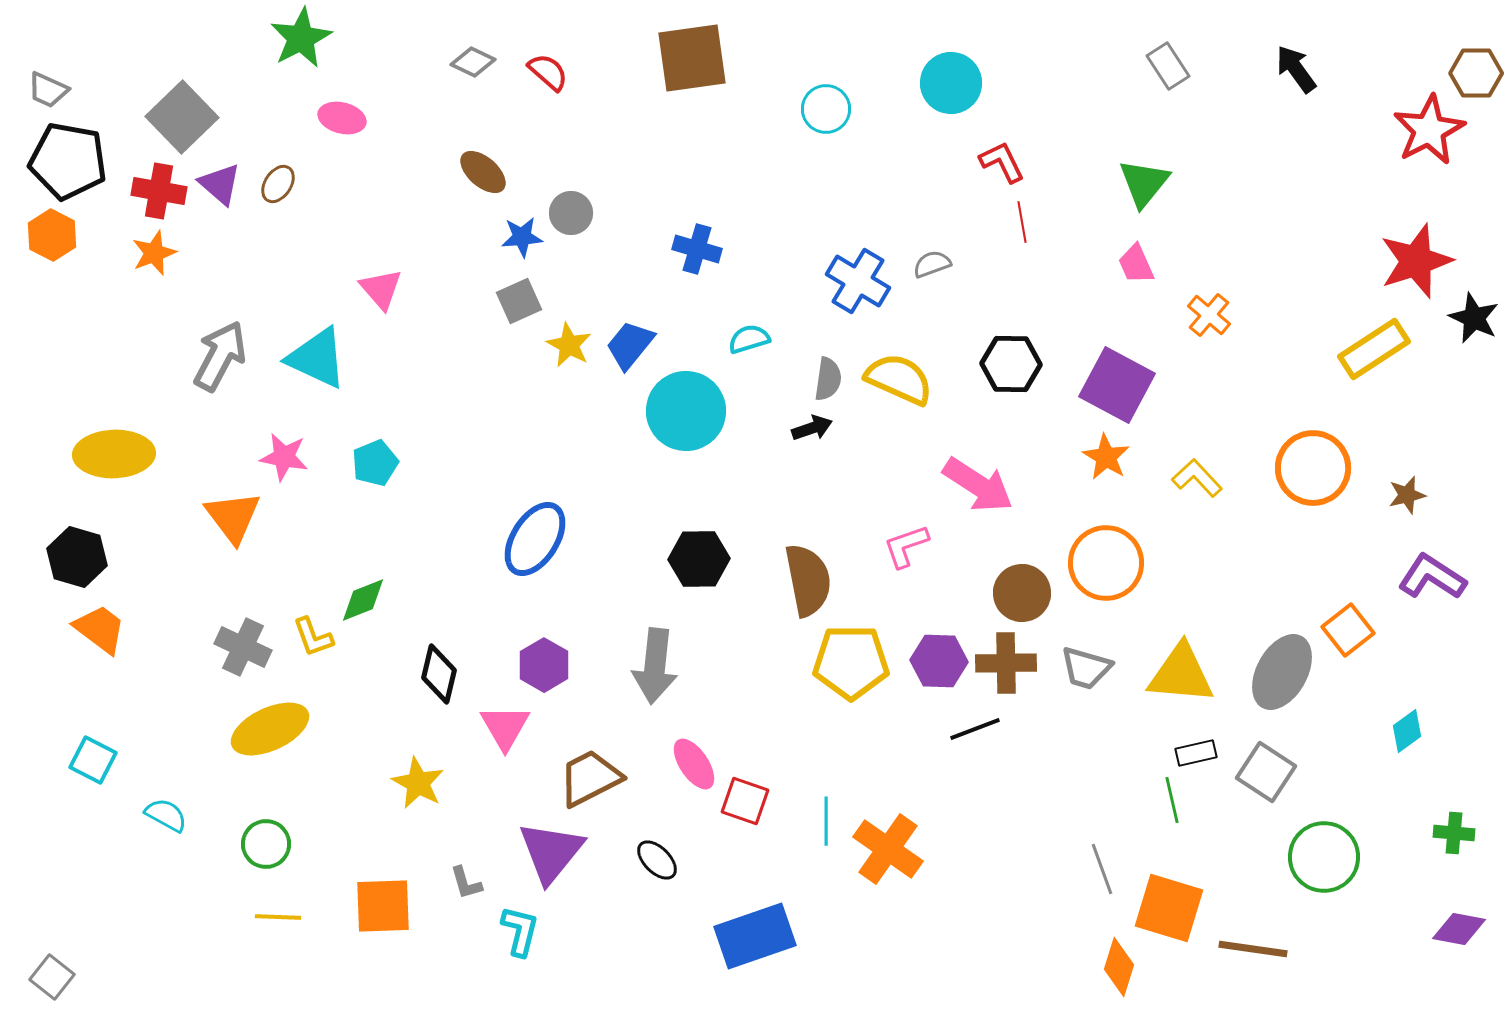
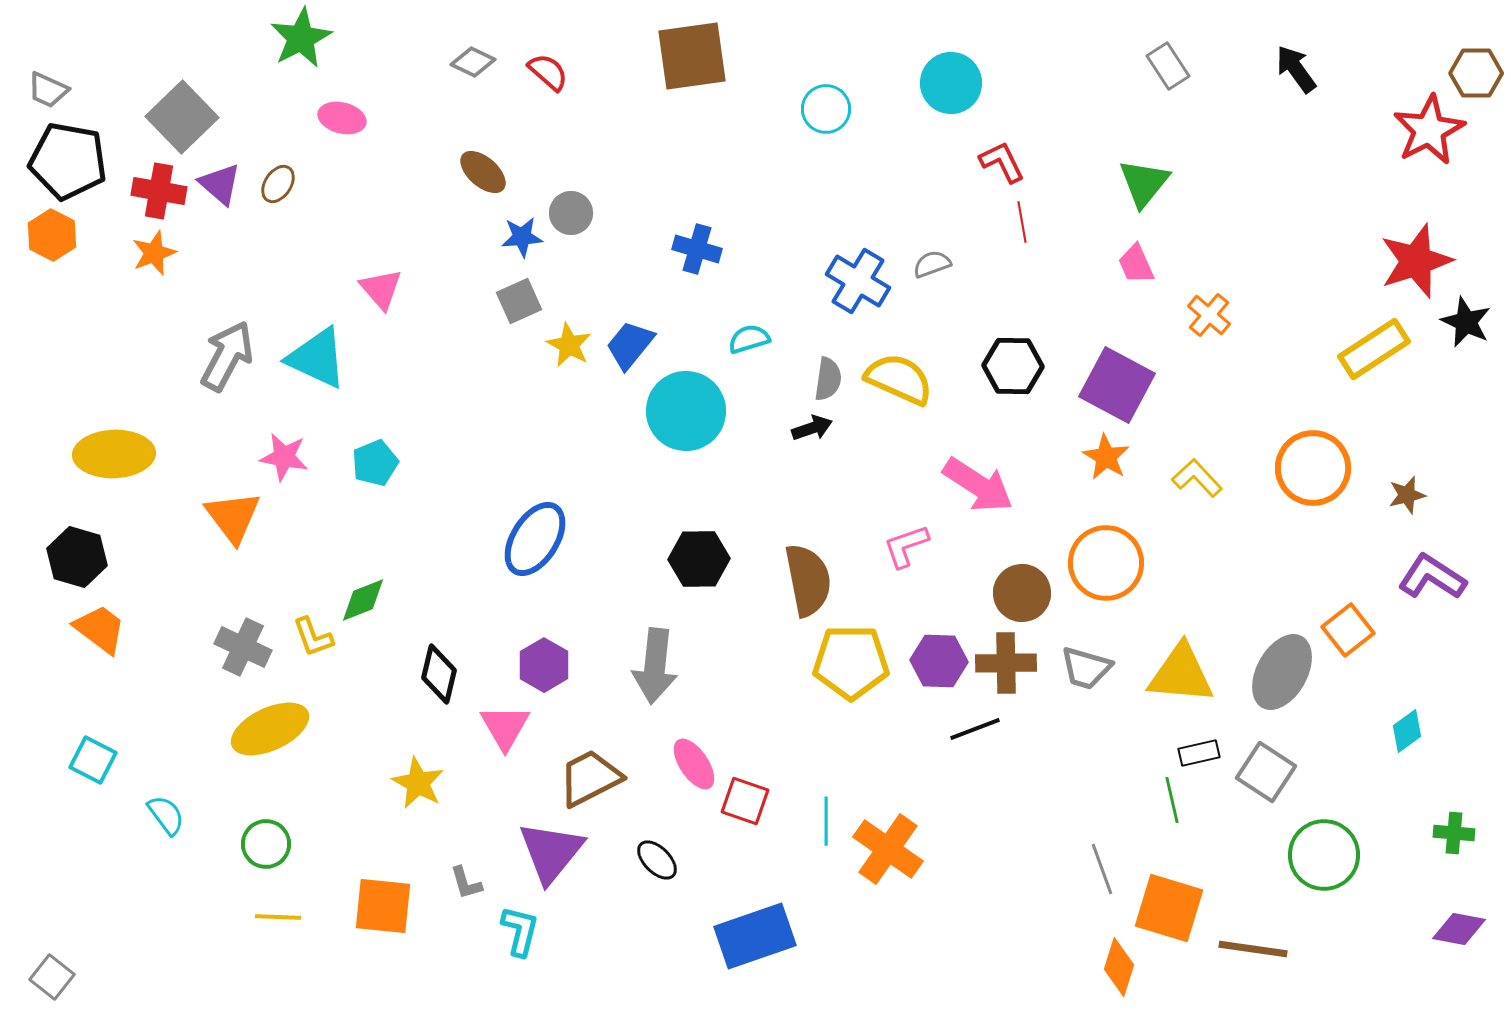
brown square at (692, 58): moved 2 px up
black star at (1474, 318): moved 8 px left, 4 px down
gray arrow at (220, 356): moved 7 px right
black hexagon at (1011, 364): moved 2 px right, 2 px down
black rectangle at (1196, 753): moved 3 px right
cyan semicircle at (166, 815): rotated 24 degrees clockwise
green circle at (1324, 857): moved 2 px up
orange square at (383, 906): rotated 8 degrees clockwise
